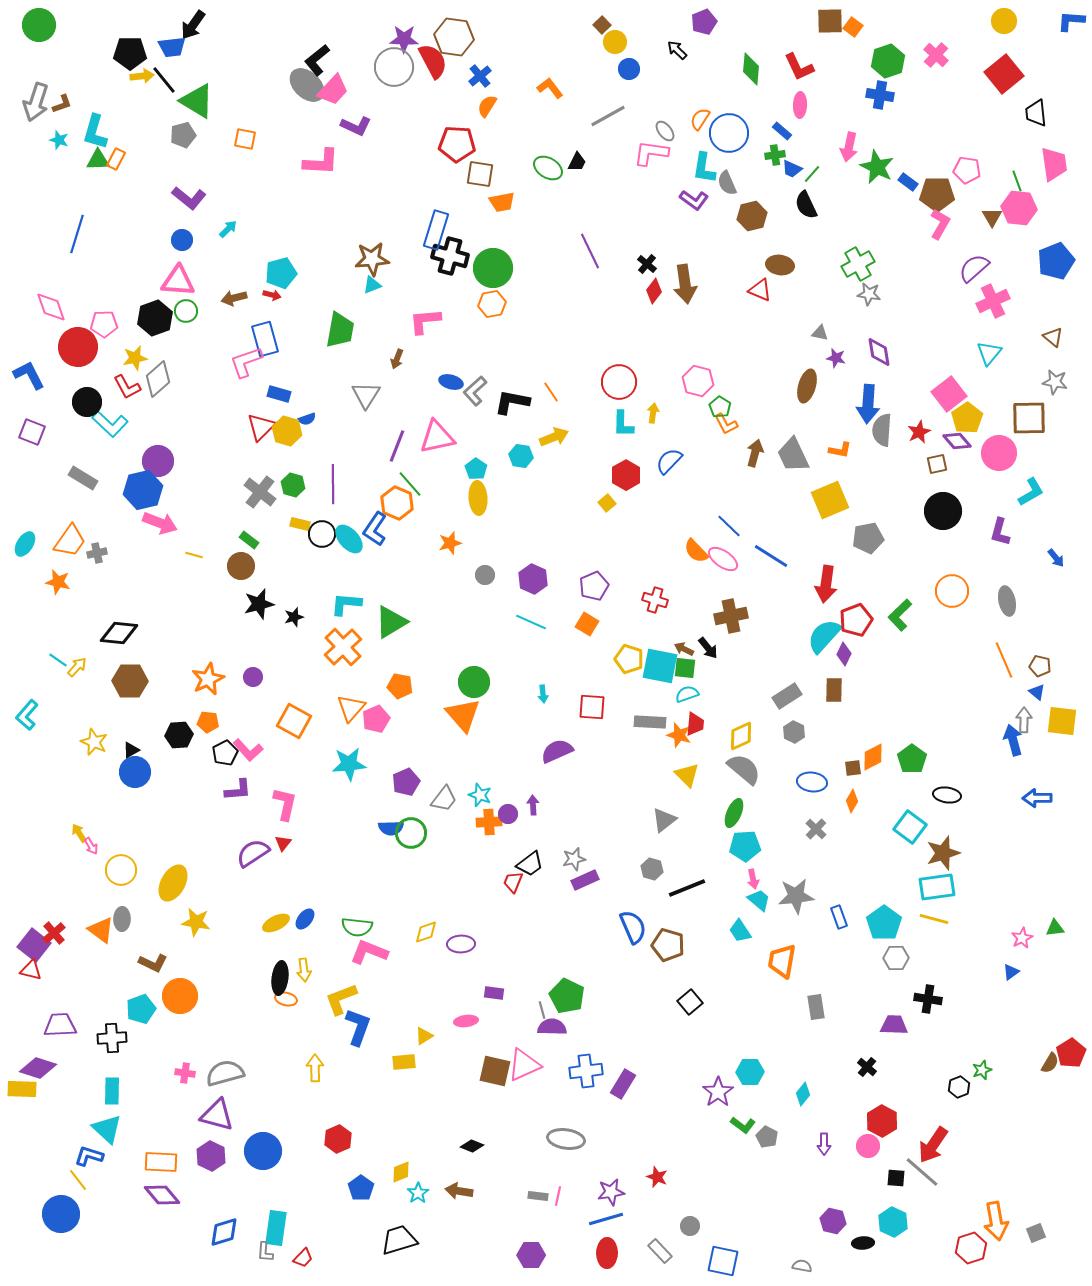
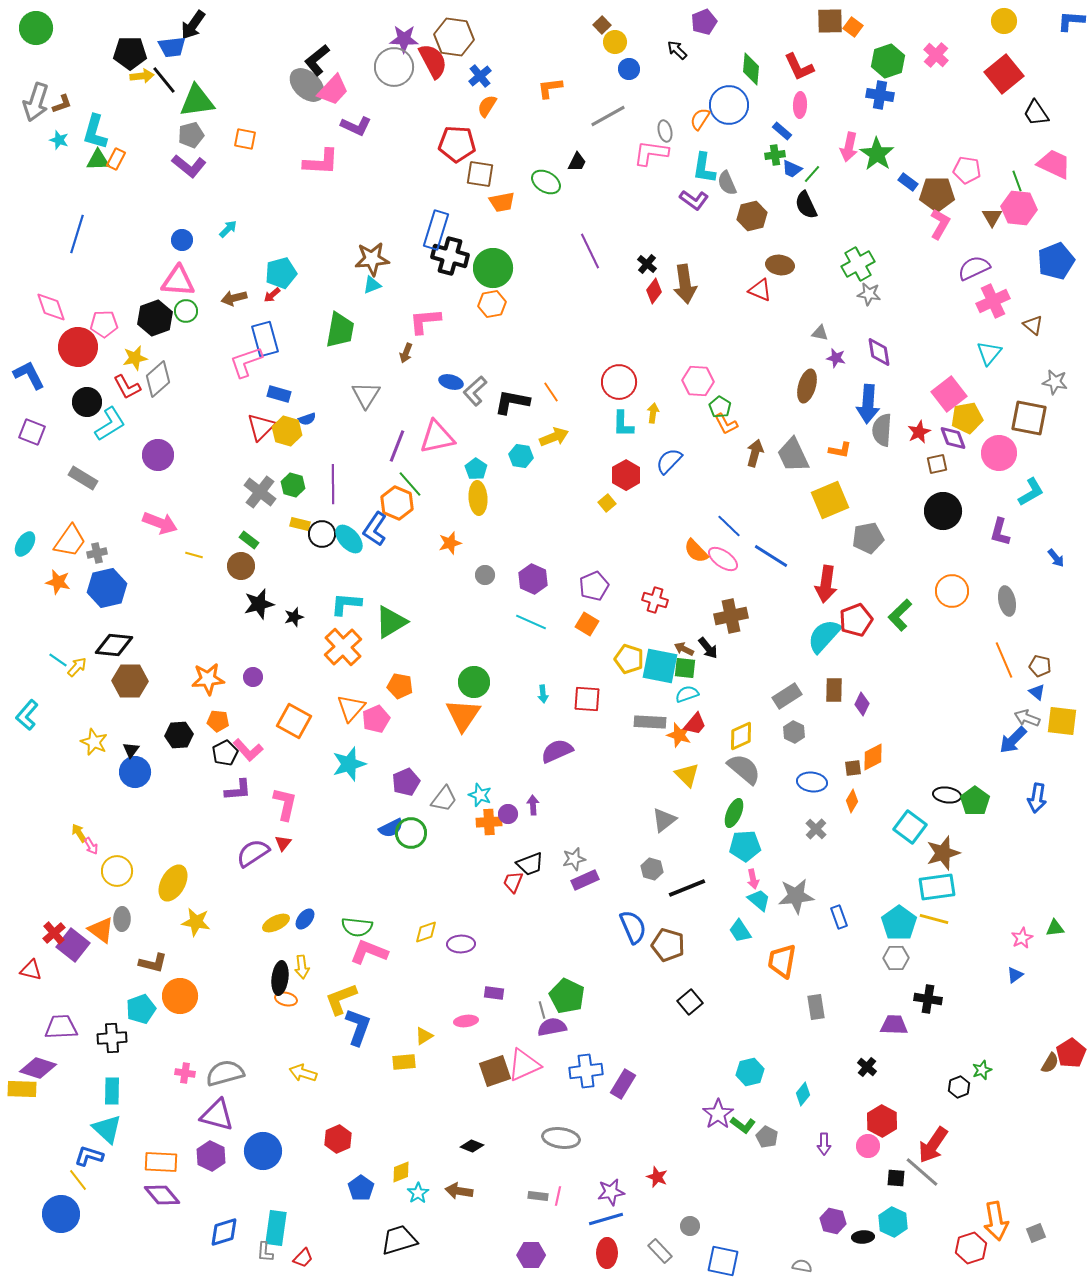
green circle at (39, 25): moved 3 px left, 3 px down
orange L-shape at (550, 88): rotated 60 degrees counterclockwise
green triangle at (197, 101): rotated 39 degrees counterclockwise
black trapezoid at (1036, 113): rotated 28 degrees counterclockwise
gray ellipse at (665, 131): rotated 25 degrees clockwise
blue circle at (729, 133): moved 28 px up
gray pentagon at (183, 135): moved 8 px right
pink trapezoid at (1054, 164): rotated 57 degrees counterclockwise
green star at (877, 167): moved 13 px up; rotated 8 degrees clockwise
green ellipse at (548, 168): moved 2 px left, 14 px down
purple L-shape at (189, 198): moved 32 px up
purple semicircle at (974, 268): rotated 16 degrees clockwise
red arrow at (272, 295): rotated 126 degrees clockwise
brown triangle at (1053, 337): moved 20 px left, 12 px up
brown arrow at (397, 359): moved 9 px right, 6 px up
pink hexagon at (698, 381): rotated 12 degrees counterclockwise
yellow pentagon at (967, 418): rotated 24 degrees clockwise
brown square at (1029, 418): rotated 12 degrees clockwise
cyan L-shape at (110, 424): rotated 75 degrees counterclockwise
purple diamond at (957, 441): moved 4 px left, 3 px up; rotated 20 degrees clockwise
purple circle at (158, 461): moved 6 px up
blue hexagon at (143, 490): moved 36 px left, 98 px down
black diamond at (119, 633): moved 5 px left, 12 px down
purple diamond at (844, 654): moved 18 px right, 50 px down
orange star at (208, 679): rotated 20 degrees clockwise
red square at (592, 707): moved 5 px left, 8 px up
orange triangle at (463, 715): rotated 15 degrees clockwise
gray arrow at (1024, 720): moved 3 px right, 2 px up; rotated 70 degrees counterclockwise
orange pentagon at (208, 722): moved 10 px right, 1 px up
red trapezoid at (695, 724): rotated 35 degrees clockwise
blue arrow at (1013, 740): rotated 120 degrees counterclockwise
black triangle at (131, 750): rotated 24 degrees counterclockwise
green pentagon at (912, 759): moved 63 px right, 42 px down
cyan star at (349, 764): rotated 12 degrees counterclockwise
blue arrow at (1037, 798): rotated 80 degrees counterclockwise
blue semicircle at (391, 828): rotated 25 degrees counterclockwise
black trapezoid at (530, 864): rotated 16 degrees clockwise
yellow circle at (121, 870): moved 4 px left, 1 px down
cyan pentagon at (884, 923): moved 15 px right
purple square at (34, 945): moved 39 px right
brown L-shape at (153, 963): rotated 12 degrees counterclockwise
yellow arrow at (304, 970): moved 2 px left, 3 px up
blue triangle at (1011, 972): moved 4 px right, 3 px down
purple trapezoid at (60, 1025): moved 1 px right, 2 px down
purple semicircle at (552, 1027): rotated 12 degrees counterclockwise
yellow arrow at (315, 1068): moved 12 px left, 5 px down; rotated 72 degrees counterclockwise
brown square at (495, 1071): rotated 32 degrees counterclockwise
cyan hexagon at (750, 1072): rotated 12 degrees counterclockwise
purple star at (718, 1092): moved 22 px down
gray ellipse at (566, 1139): moved 5 px left, 1 px up
black ellipse at (863, 1243): moved 6 px up
